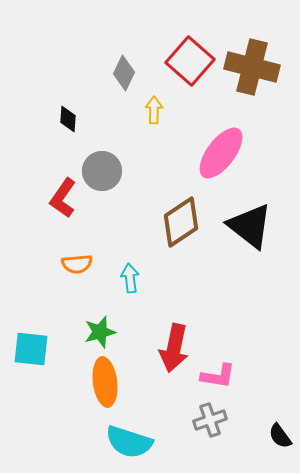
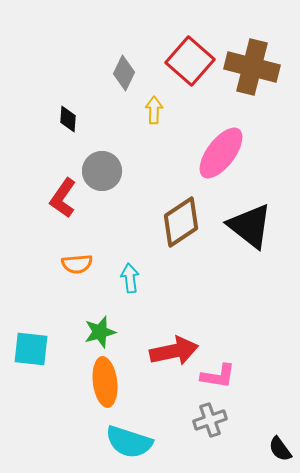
red arrow: moved 3 px down; rotated 114 degrees counterclockwise
black semicircle: moved 13 px down
